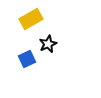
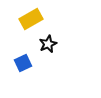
blue square: moved 4 px left, 4 px down
